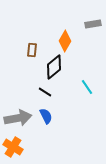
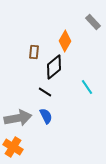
gray rectangle: moved 2 px up; rotated 56 degrees clockwise
brown rectangle: moved 2 px right, 2 px down
